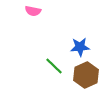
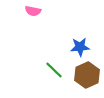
green line: moved 4 px down
brown hexagon: moved 1 px right
